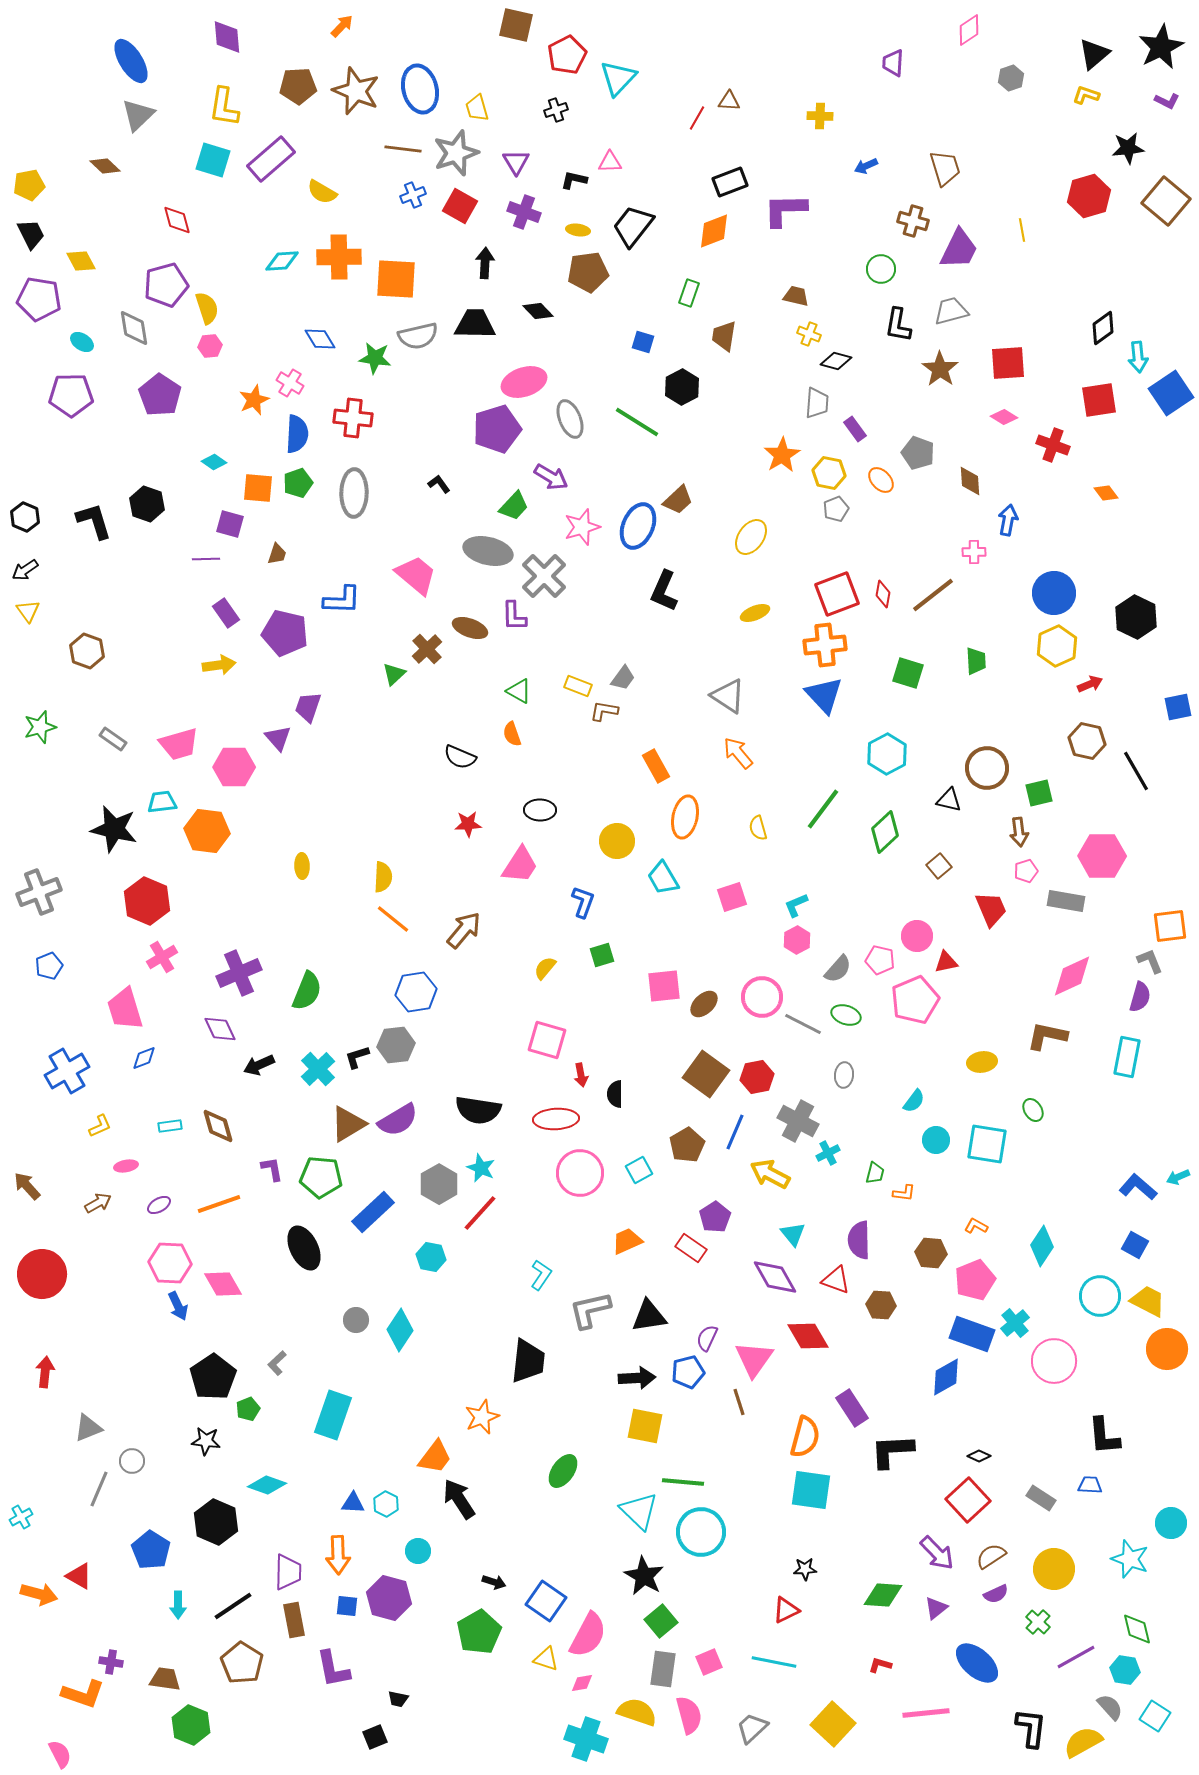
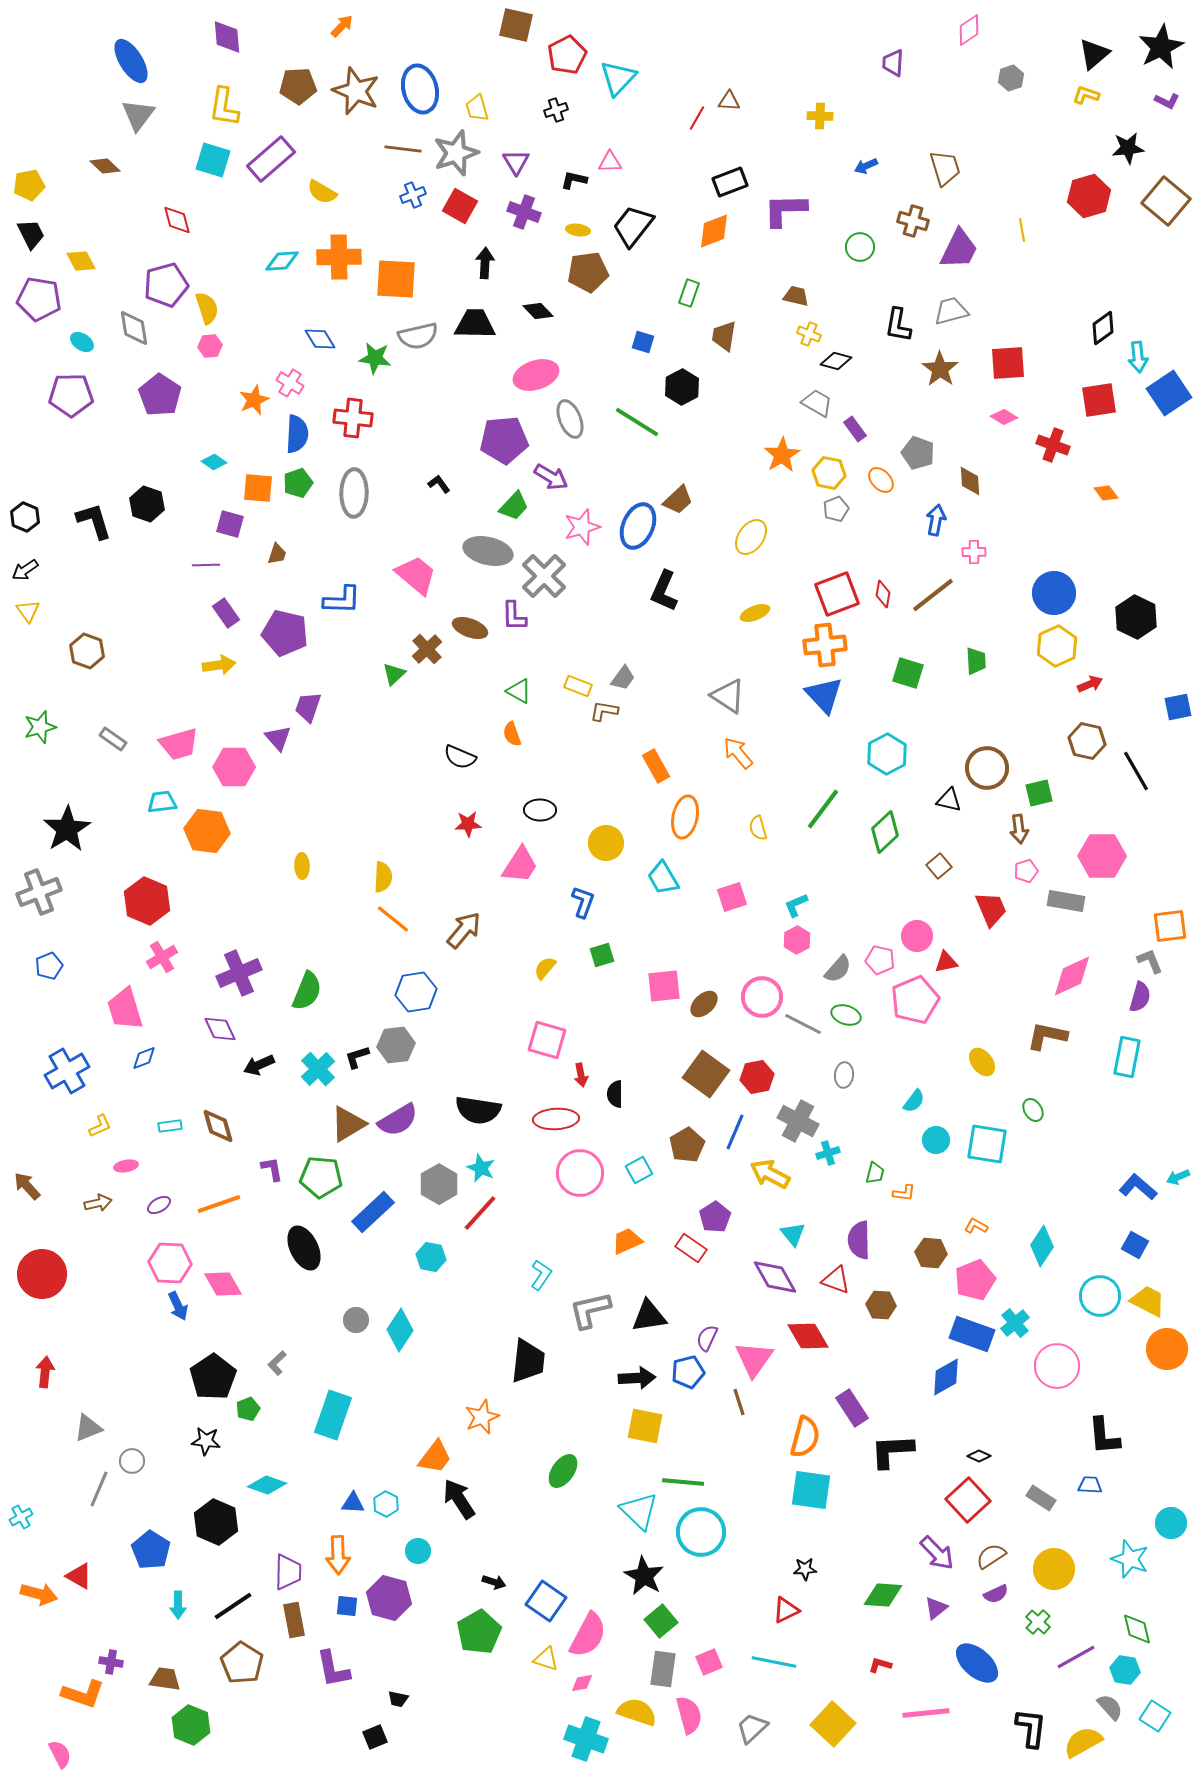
gray triangle at (138, 115): rotated 9 degrees counterclockwise
green circle at (881, 269): moved 21 px left, 22 px up
pink ellipse at (524, 382): moved 12 px right, 7 px up
blue square at (1171, 393): moved 2 px left
gray trapezoid at (817, 403): rotated 64 degrees counterclockwise
purple pentagon at (497, 429): moved 7 px right, 11 px down; rotated 12 degrees clockwise
blue arrow at (1008, 520): moved 72 px left
purple line at (206, 559): moved 6 px down
black star at (114, 829): moved 47 px left; rotated 27 degrees clockwise
brown arrow at (1019, 832): moved 3 px up
yellow circle at (617, 841): moved 11 px left, 2 px down
yellow ellipse at (982, 1062): rotated 60 degrees clockwise
cyan cross at (828, 1153): rotated 10 degrees clockwise
brown arrow at (98, 1203): rotated 16 degrees clockwise
pink circle at (1054, 1361): moved 3 px right, 5 px down
